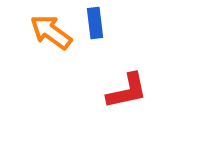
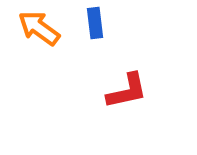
orange arrow: moved 12 px left, 4 px up
